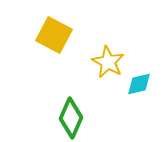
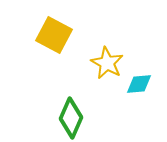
yellow star: moved 1 px left, 1 px down
cyan diamond: rotated 8 degrees clockwise
